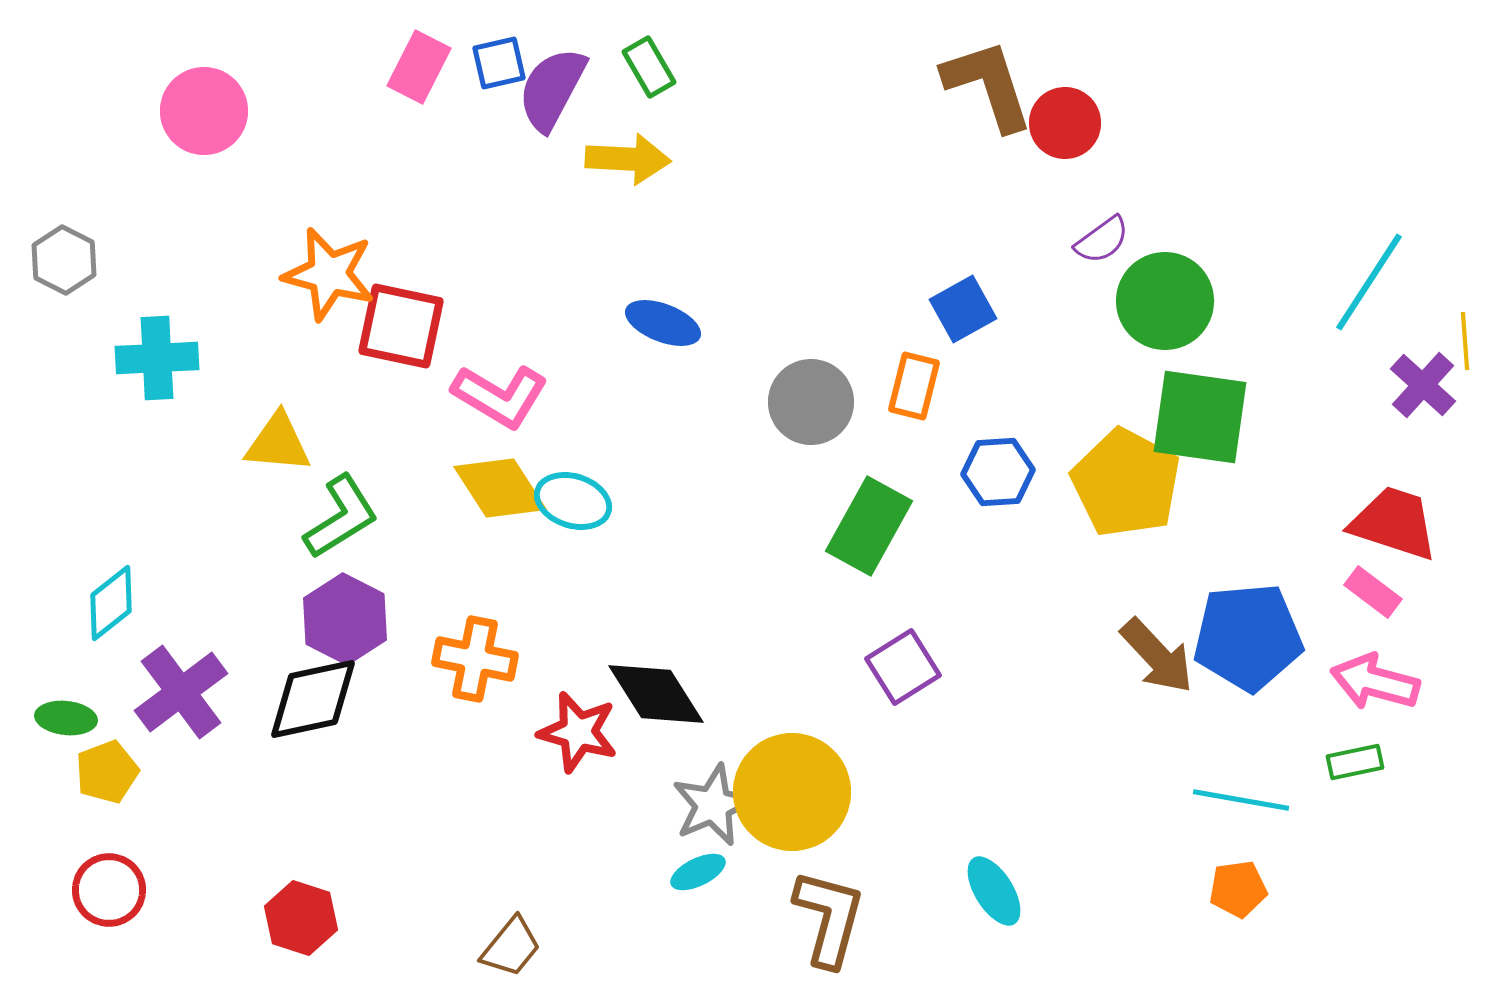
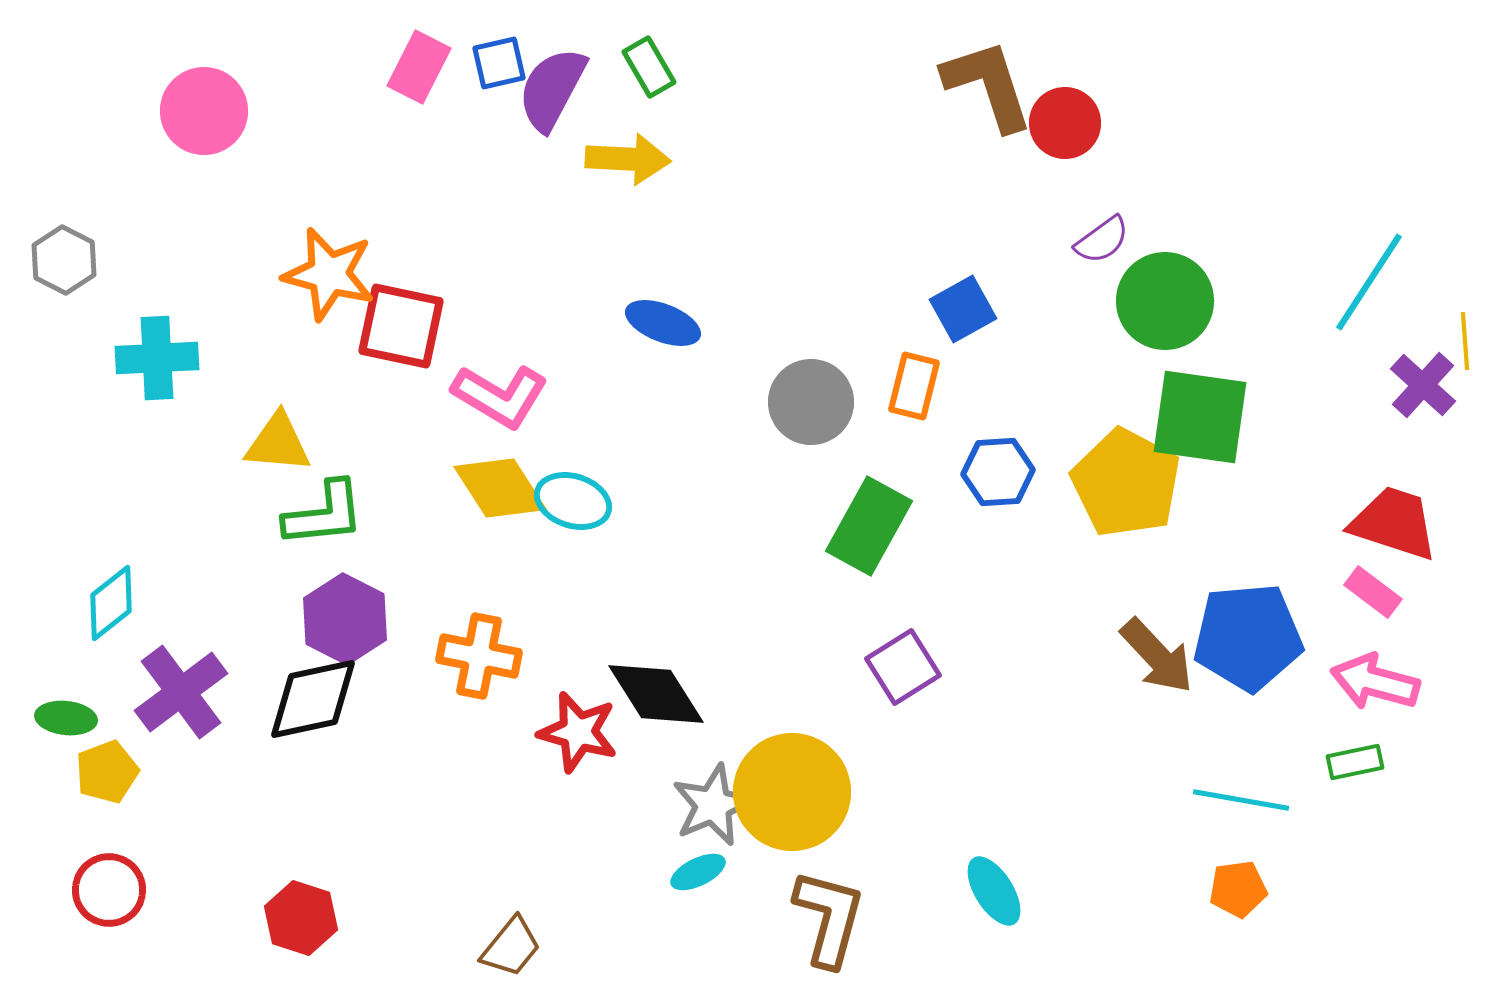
green L-shape at (341, 517): moved 17 px left, 3 px up; rotated 26 degrees clockwise
orange cross at (475, 659): moved 4 px right, 3 px up
